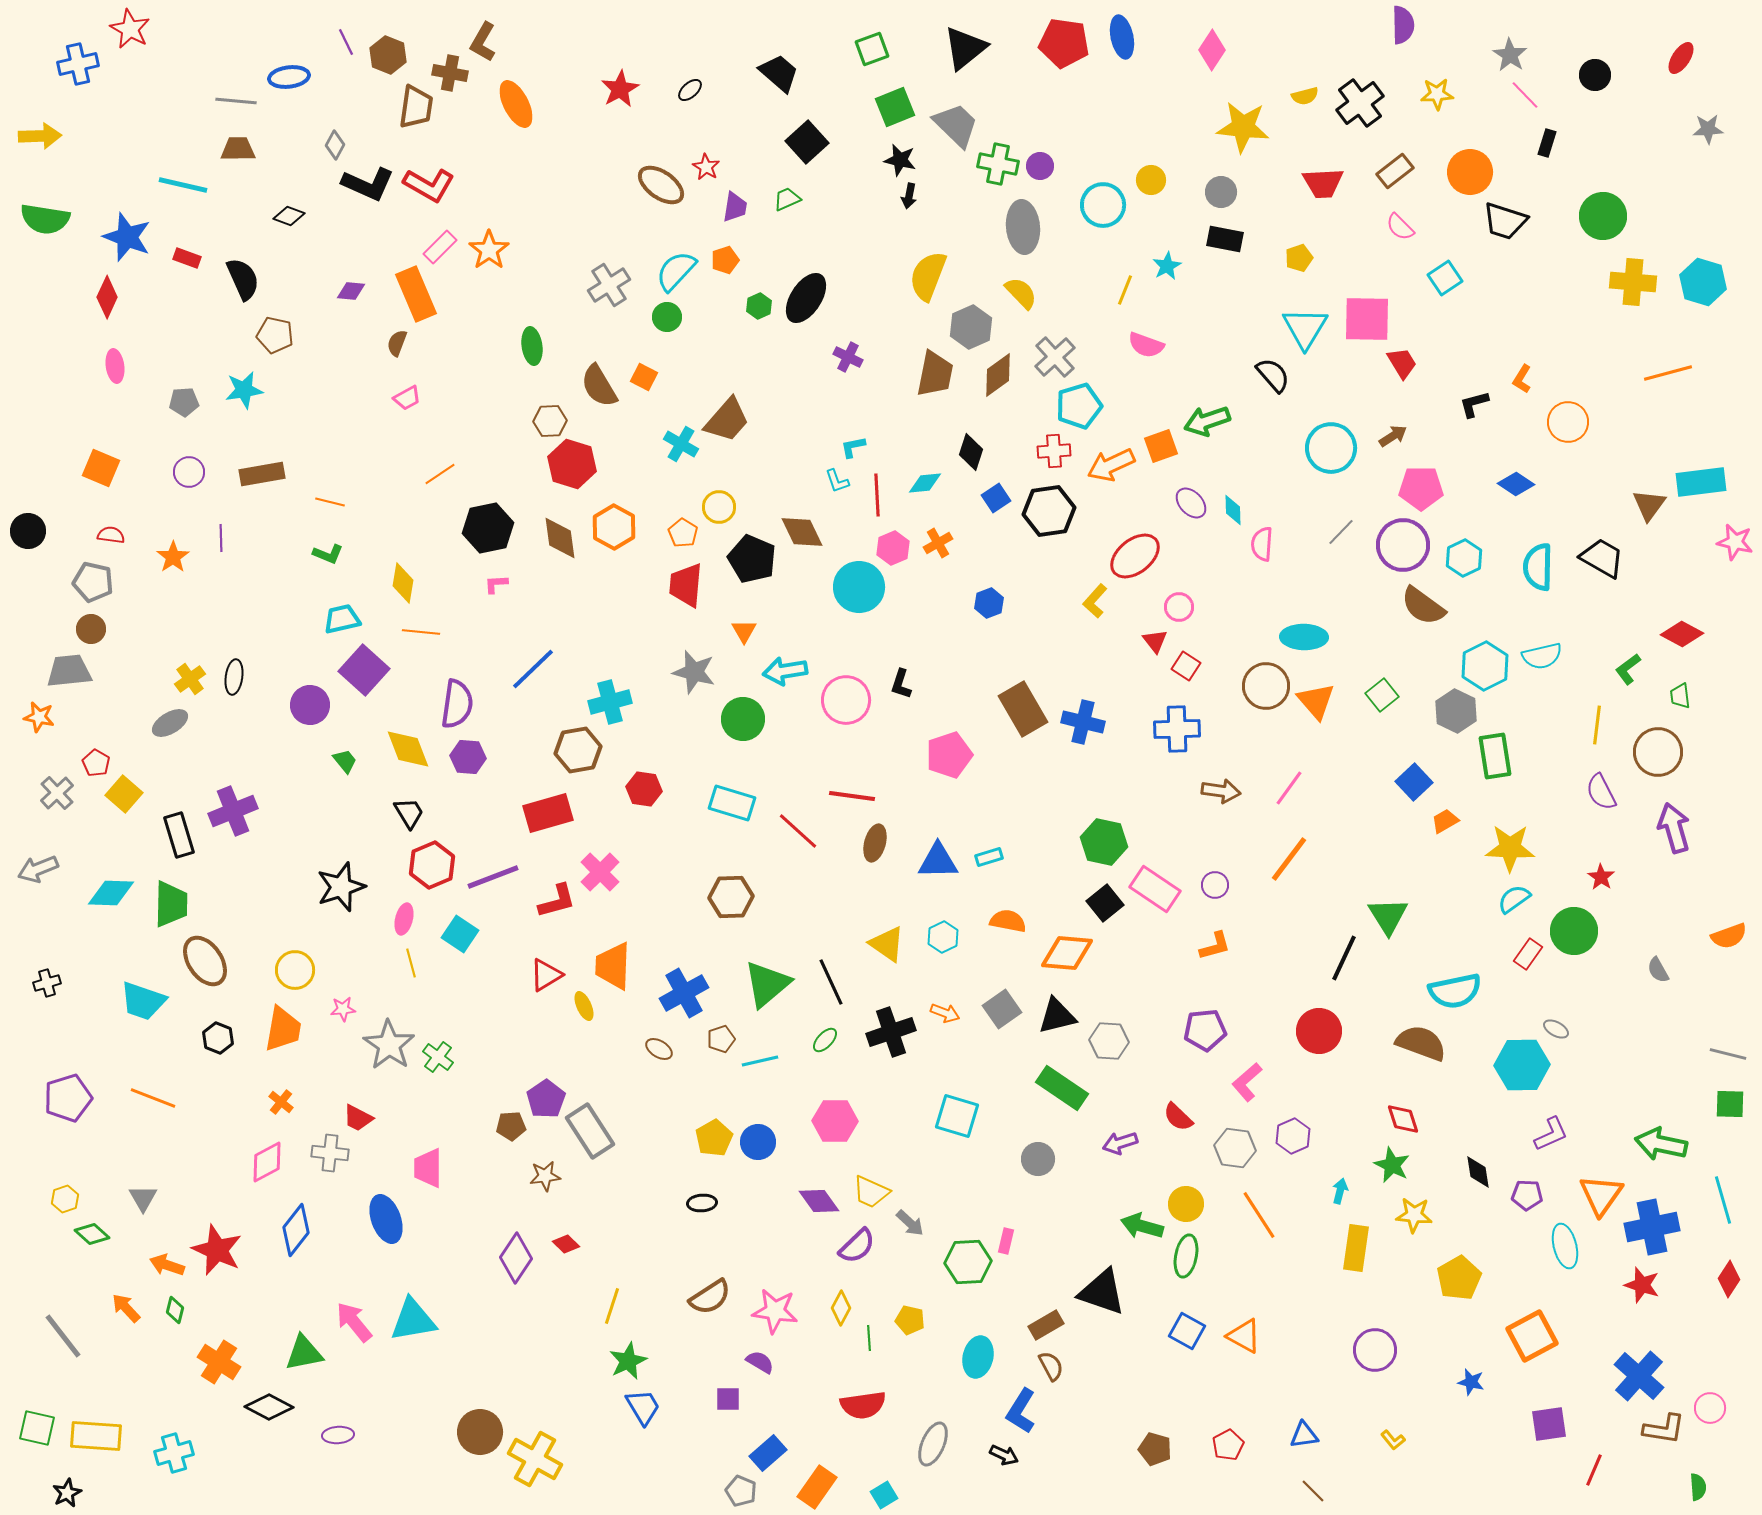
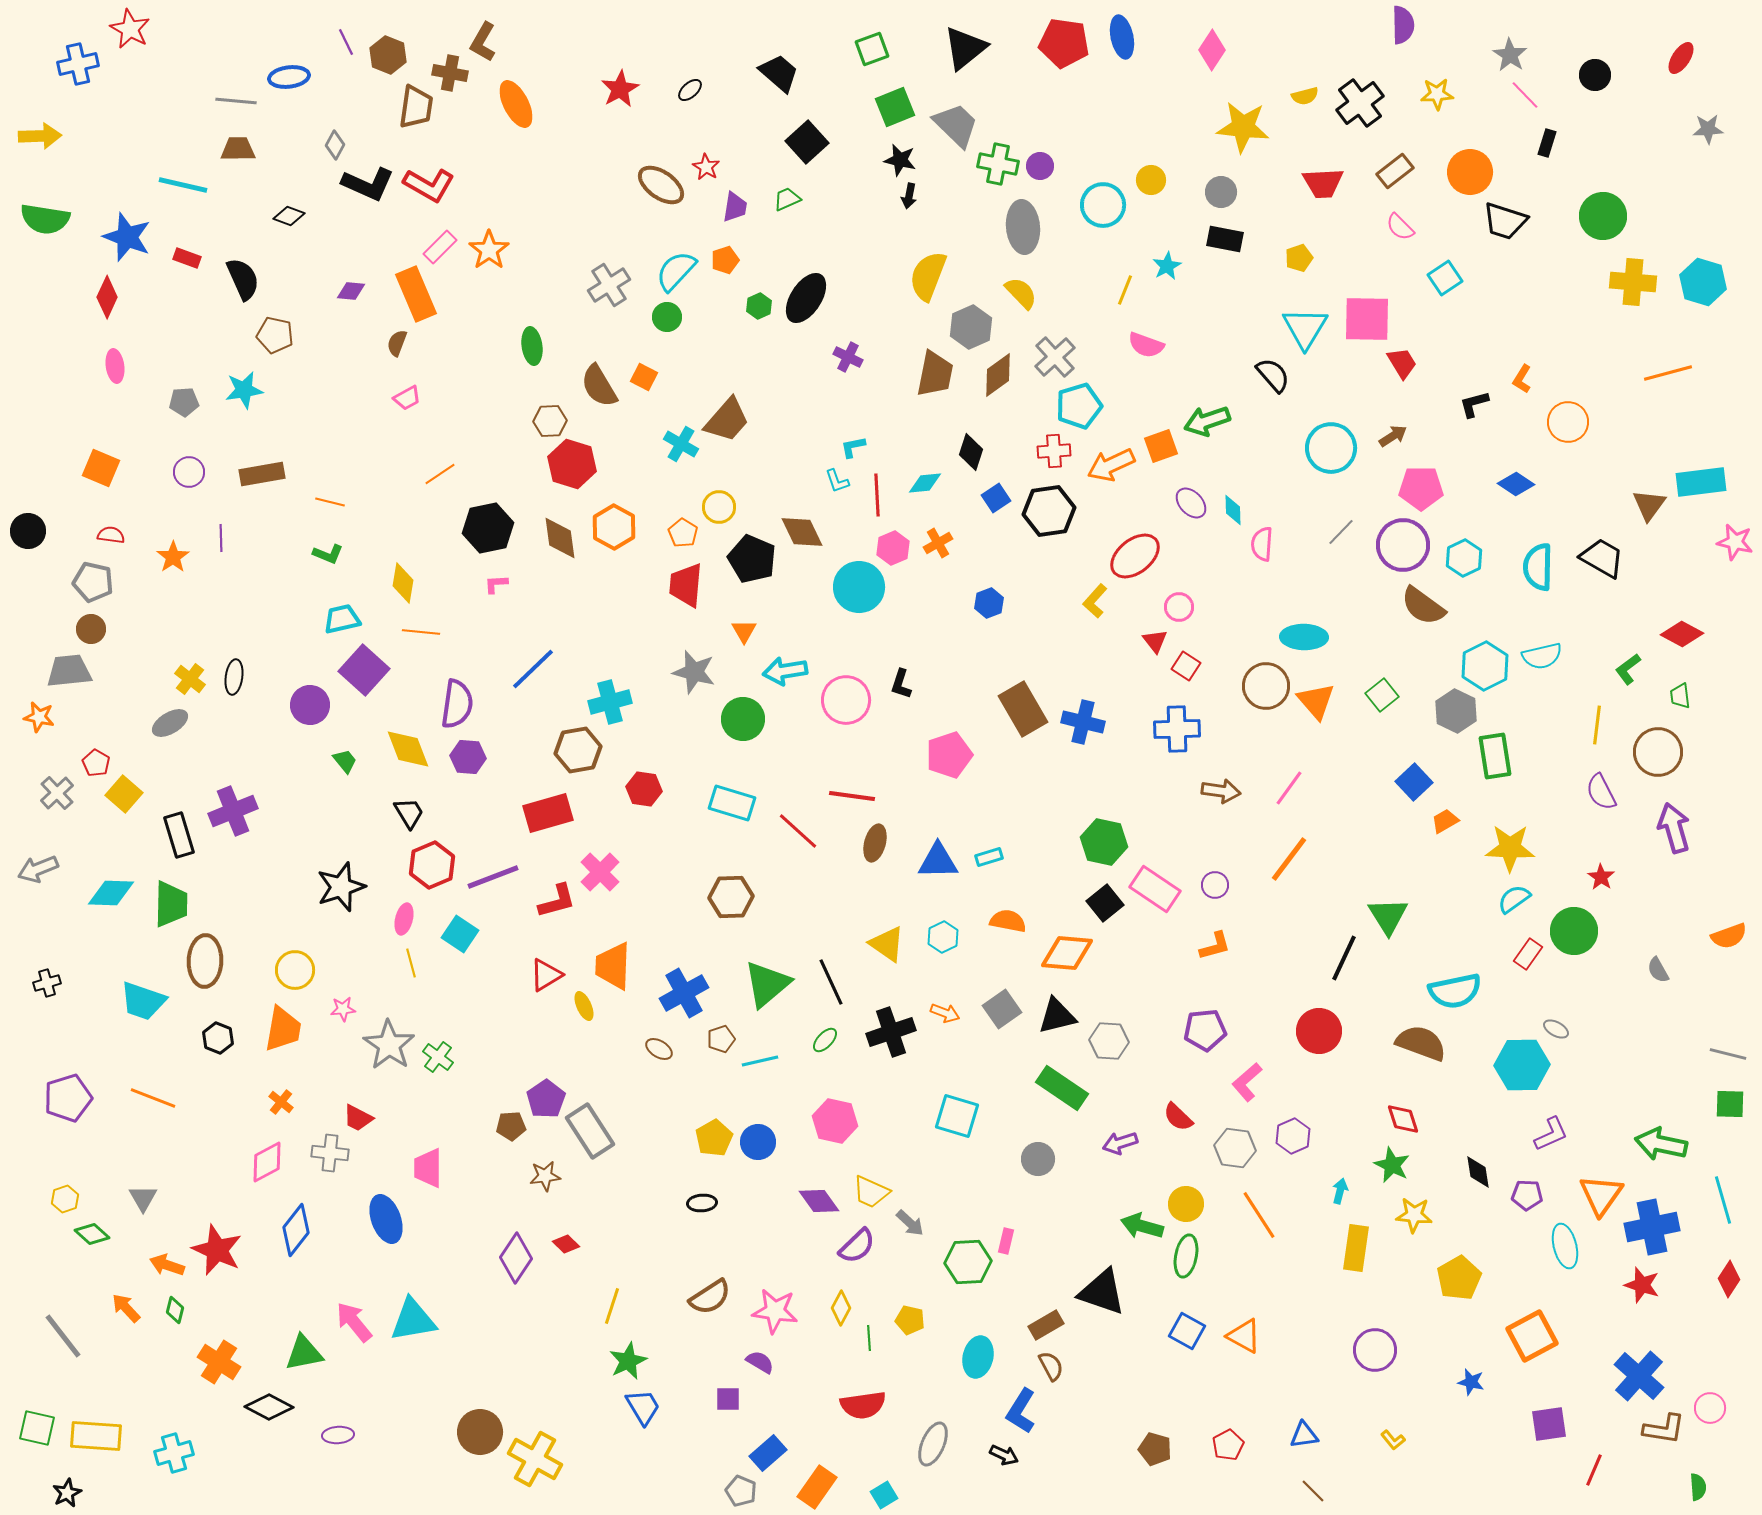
yellow cross at (190, 679): rotated 16 degrees counterclockwise
brown ellipse at (205, 961): rotated 36 degrees clockwise
pink hexagon at (835, 1121): rotated 12 degrees clockwise
